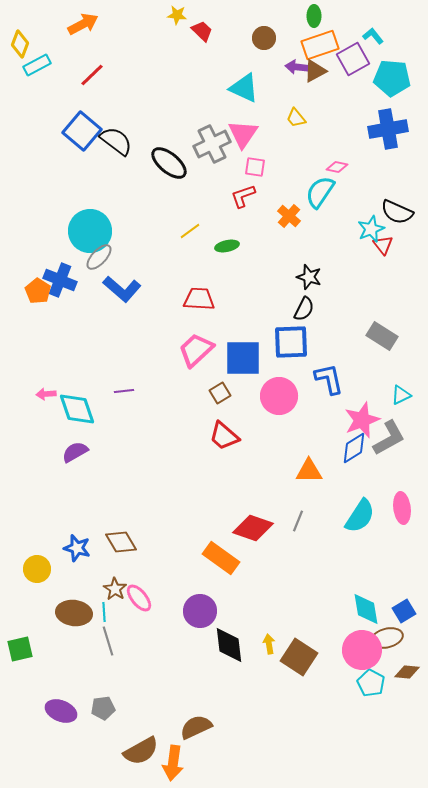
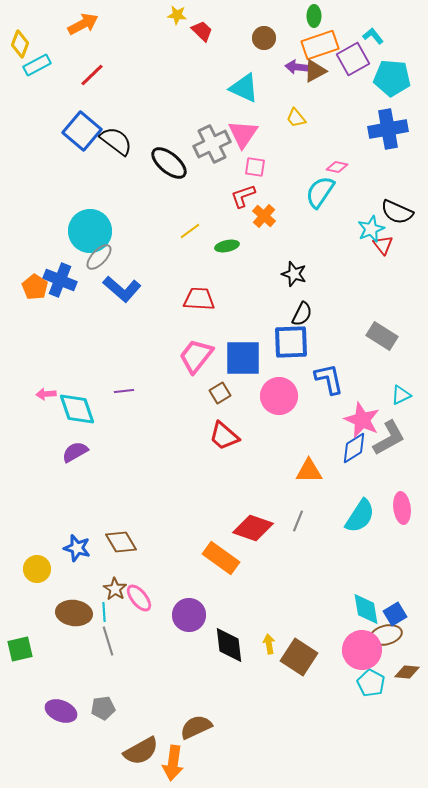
orange cross at (289, 216): moved 25 px left
black star at (309, 277): moved 15 px left, 3 px up
orange pentagon at (38, 291): moved 3 px left, 4 px up
black semicircle at (304, 309): moved 2 px left, 5 px down
pink trapezoid at (196, 350): moved 6 px down; rotated 9 degrees counterclockwise
pink star at (362, 420): rotated 27 degrees counterclockwise
purple circle at (200, 611): moved 11 px left, 4 px down
blue square at (404, 611): moved 9 px left, 3 px down
brown ellipse at (387, 638): moved 1 px left, 3 px up
